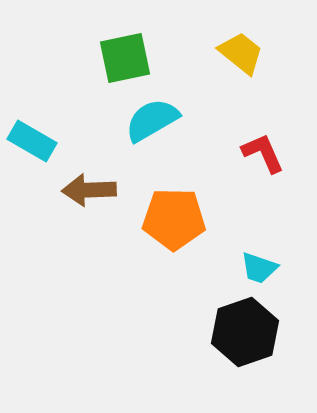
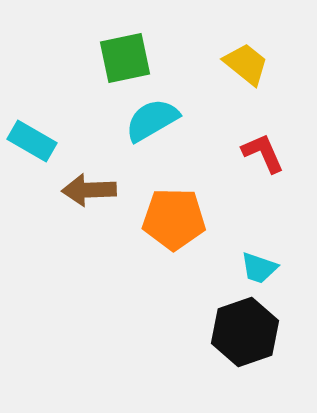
yellow trapezoid: moved 5 px right, 11 px down
